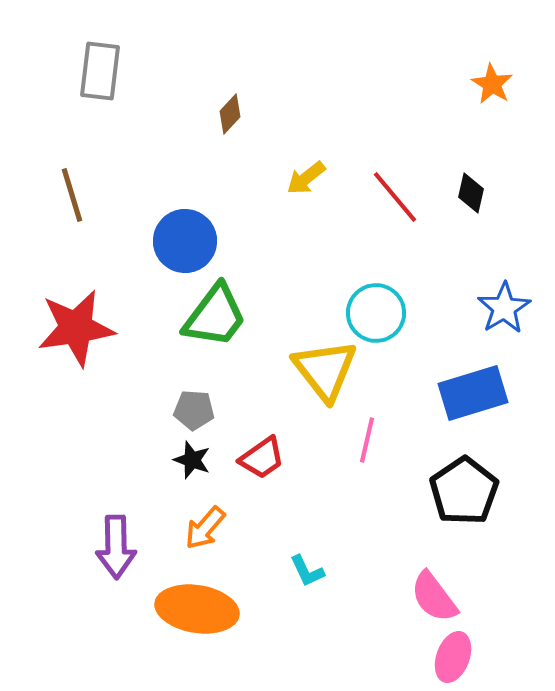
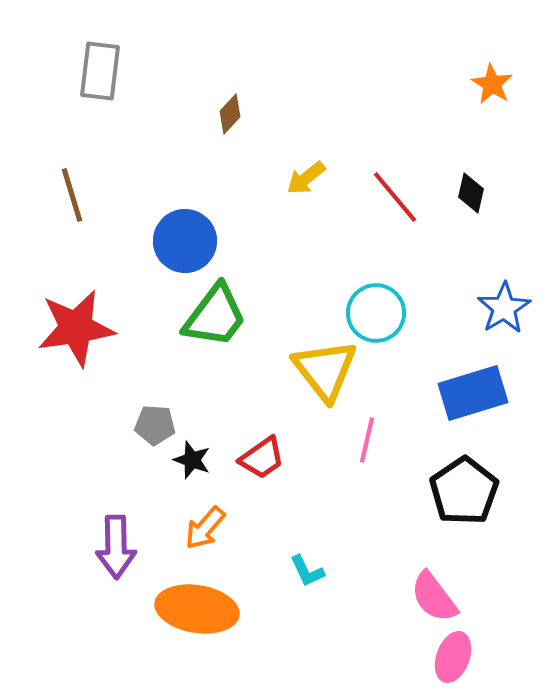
gray pentagon: moved 39 px left, 15 px down
